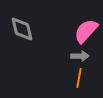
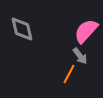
gray arrow: rotated 54 degrees clockwise
orange line: moved 10 px left, 4 px up; rotated 18 degrees clockwise
